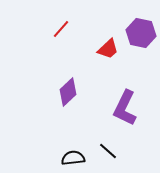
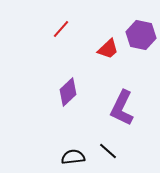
purple hexagon: moved 2 px down
purple L-shape: moved 3 px left
black semicircle: moved 1 px up
